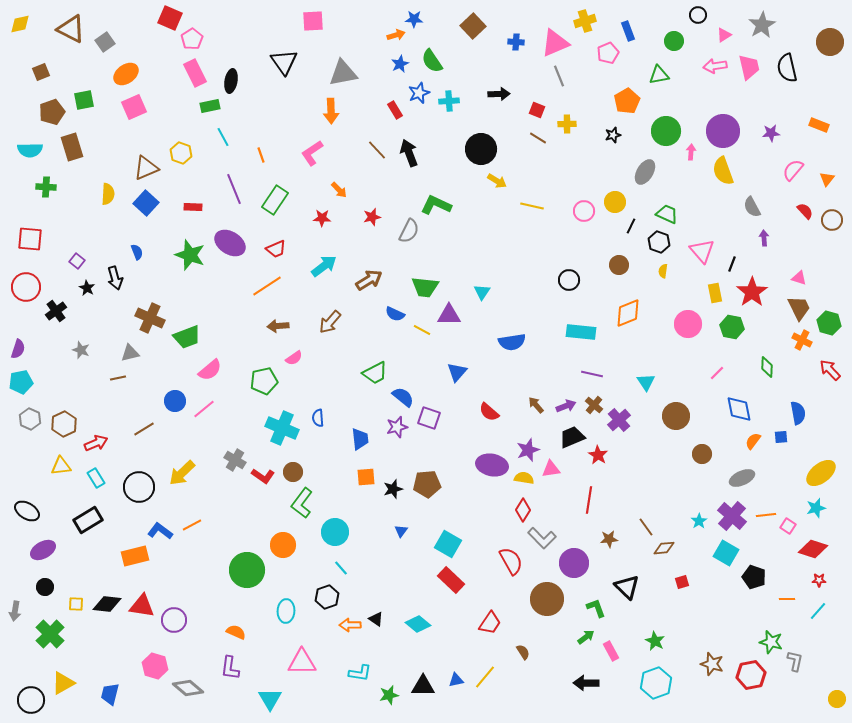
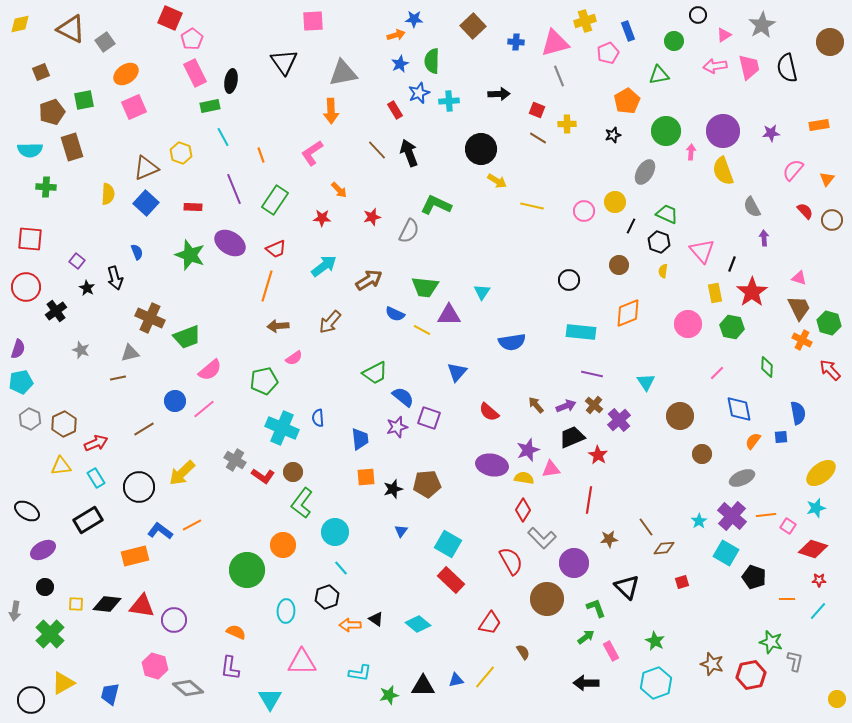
pink triangle at (555, 43): rotated 8 degrees clockwise
green semicircle at (432, 61): rotated 35 degrees clockwise
orange rectangle at (819, 125): rotated 30 degrees counterclockwise
orange line at (267, 286): rotated 40 degrees counterclockwise
brown circle at (676, 416): moved 4 px right
